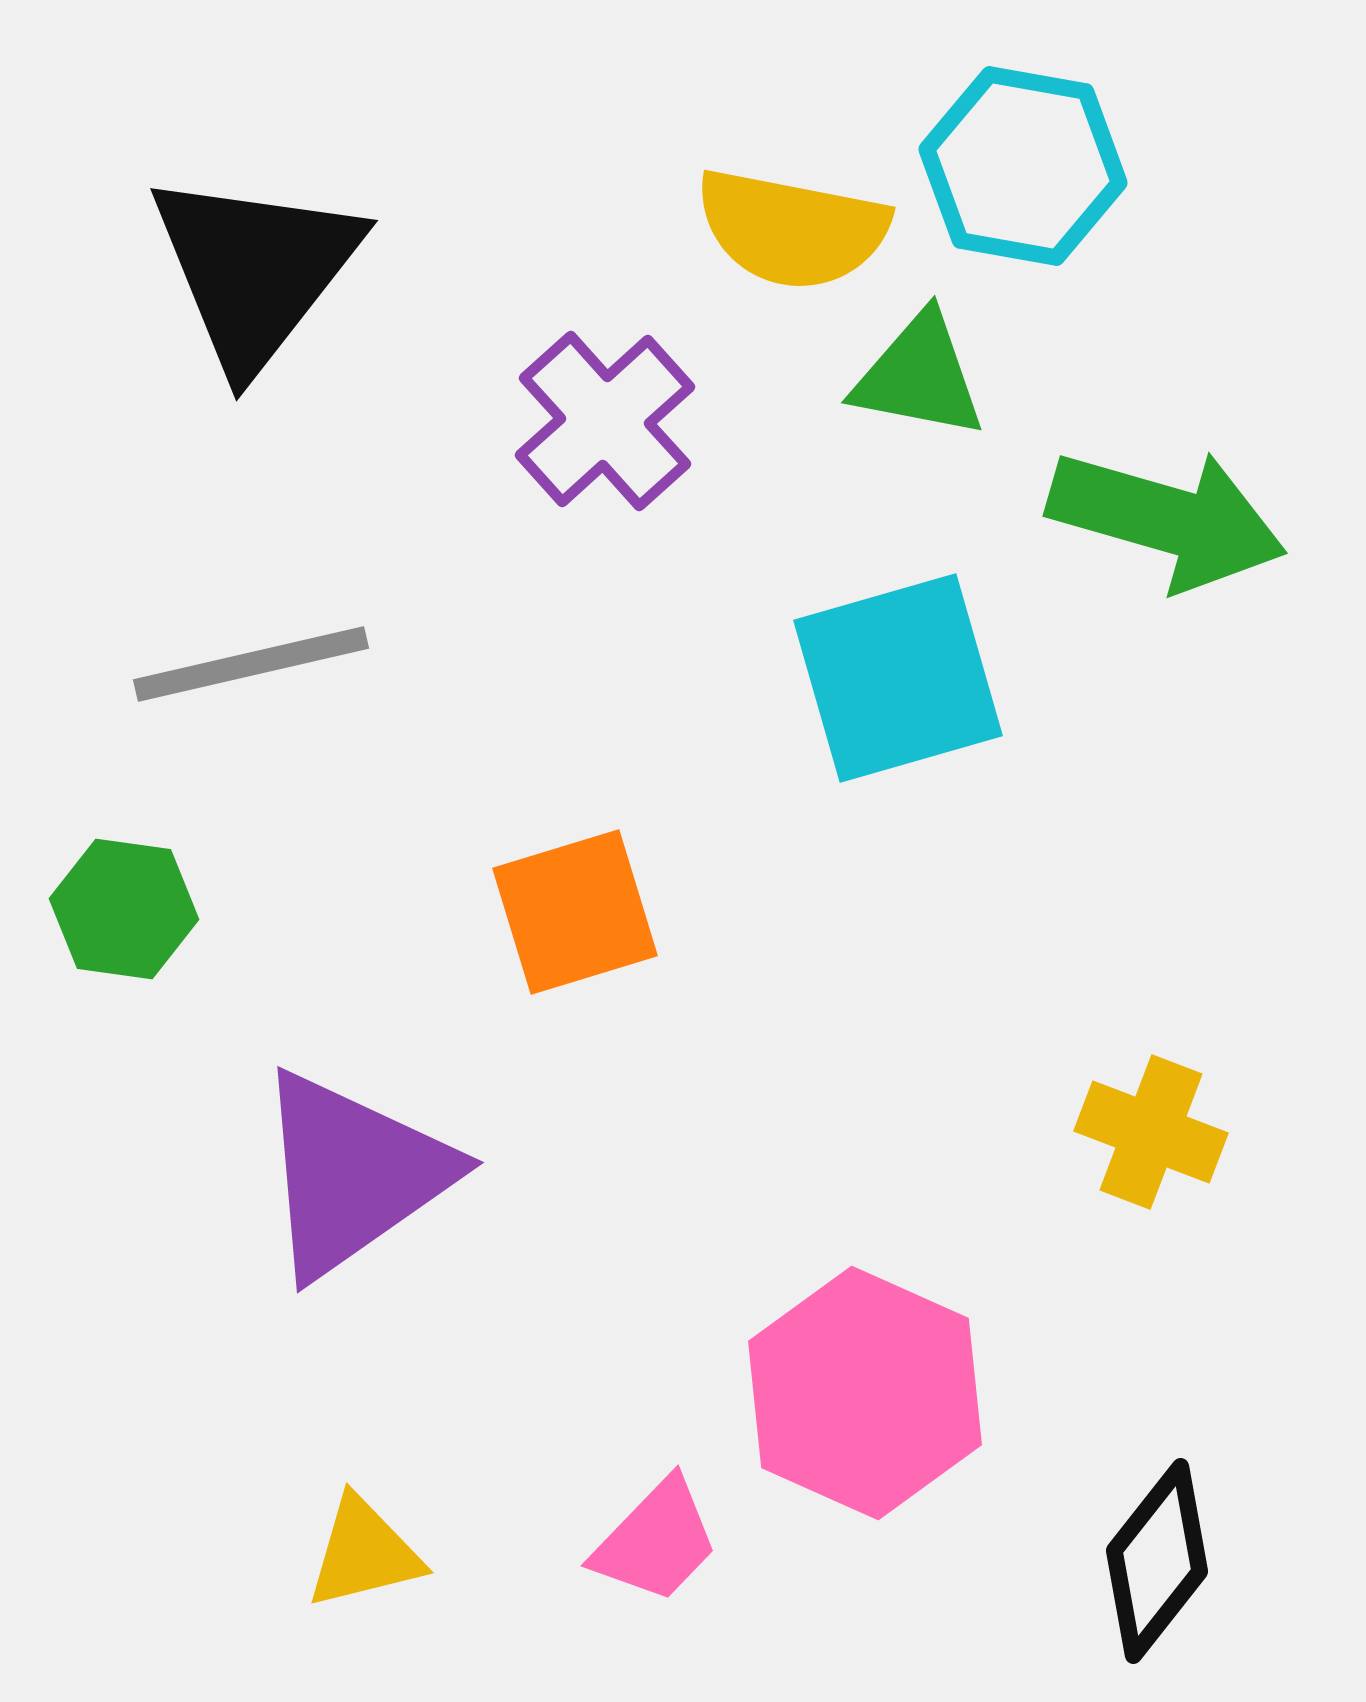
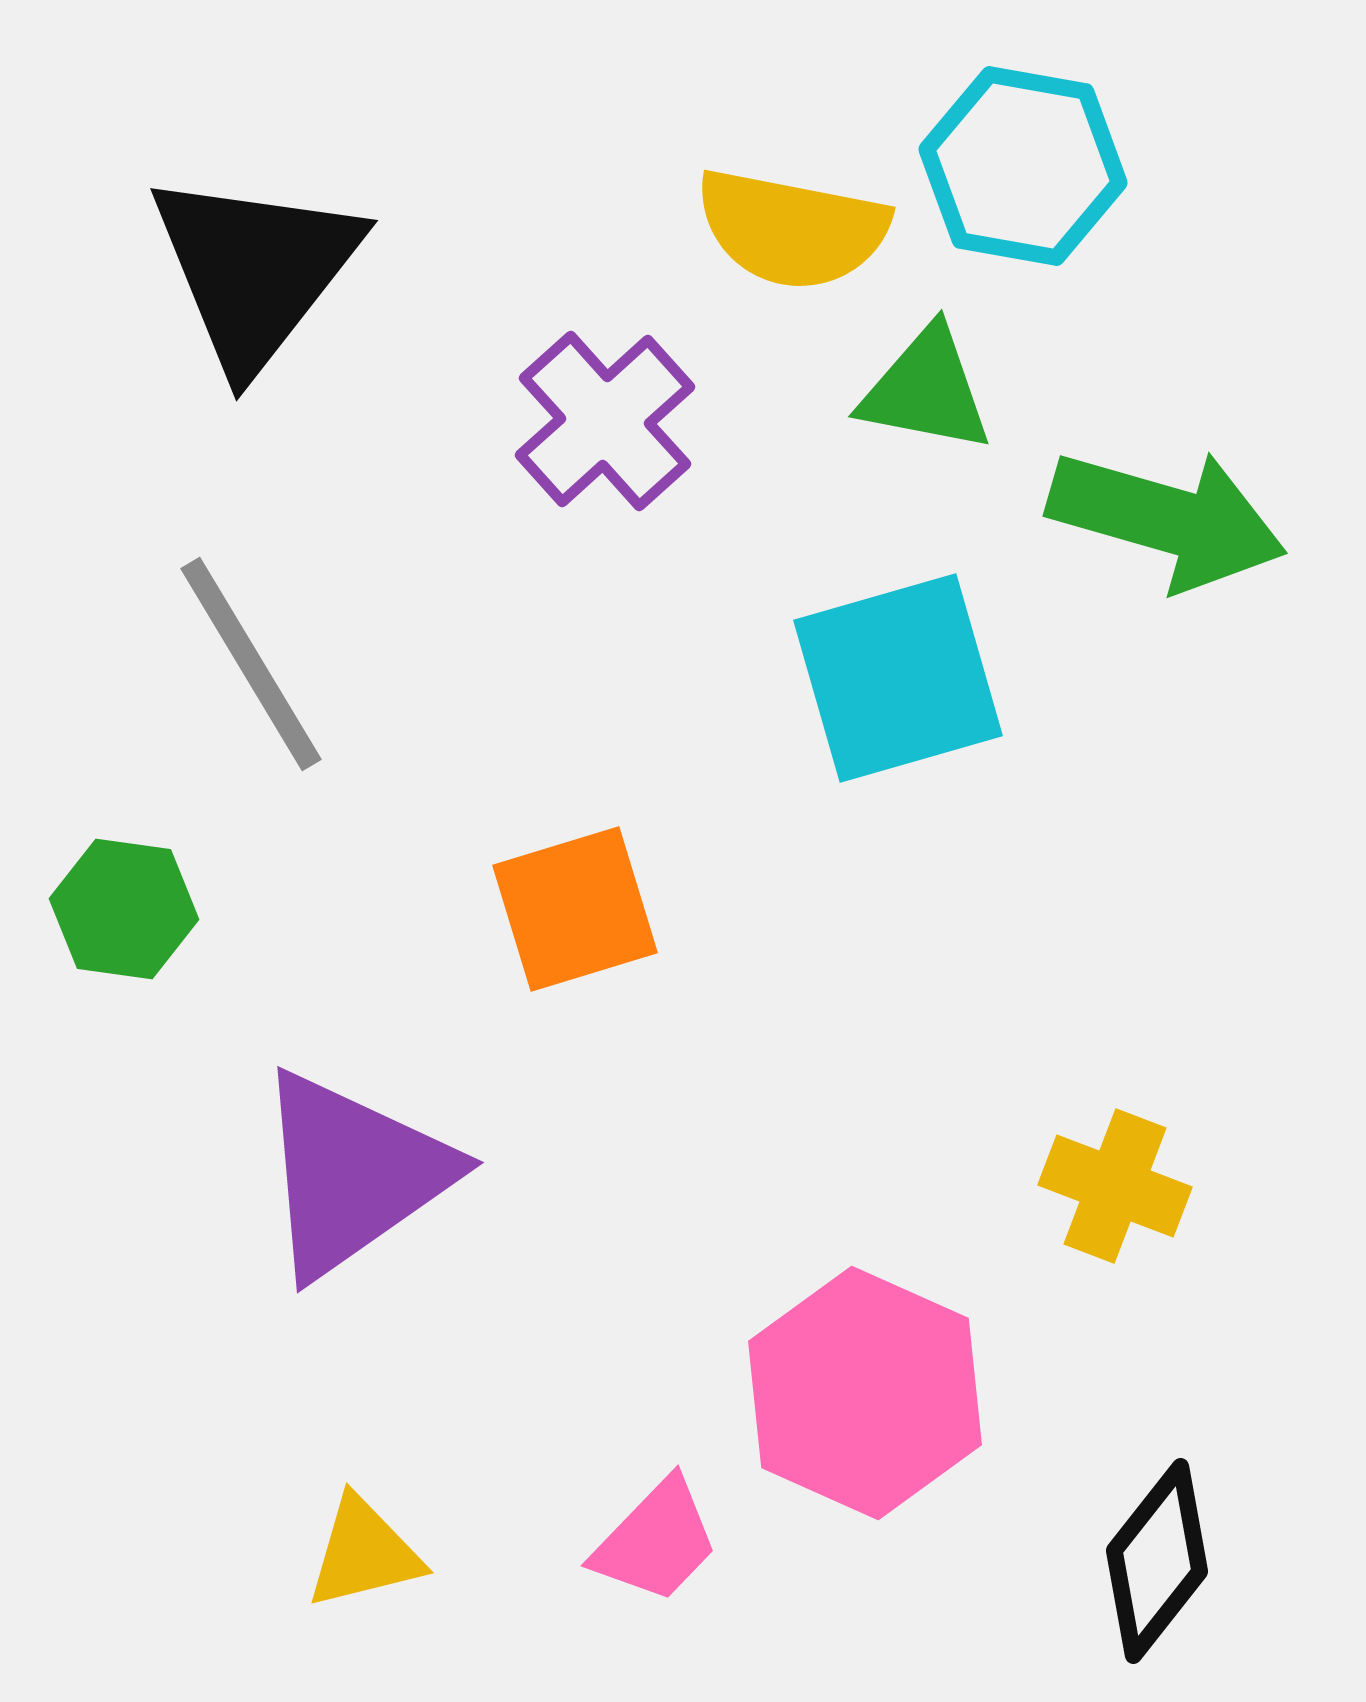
green triangle: moved 7 px right, 14 px down
gray line: rotated 72 degrees clockwise
orange square: moved 3 px up
yellow cross: moved 36 px left, 54 px down
